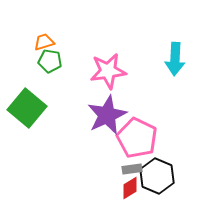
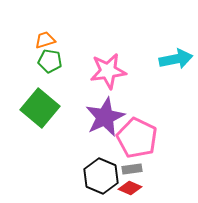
orange trapezoid: moved 1 px right, 2 px up
cyan arrow: moved 1 px right; rotated 104 degrees counterclockwise
green square: moved 13 px right
purple star: moved 2 px left, 2 px down
black hexagon: moved 56 px left
red diamond: rotated 55 degrees clockwise
